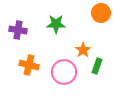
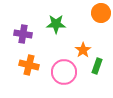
purple cross: moved 5 px right, 4 px down
